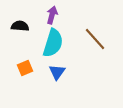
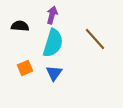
blue triangle: moved 3 px left, 1 px down
